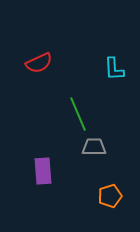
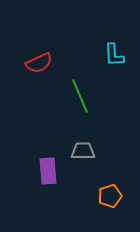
cyan L-shape: moved 14 px up
green line: moved 2 px right, 18 px up
gray trapezoid: moved 11 px left, 4 px down
purple rectangle: moved 5 px right
